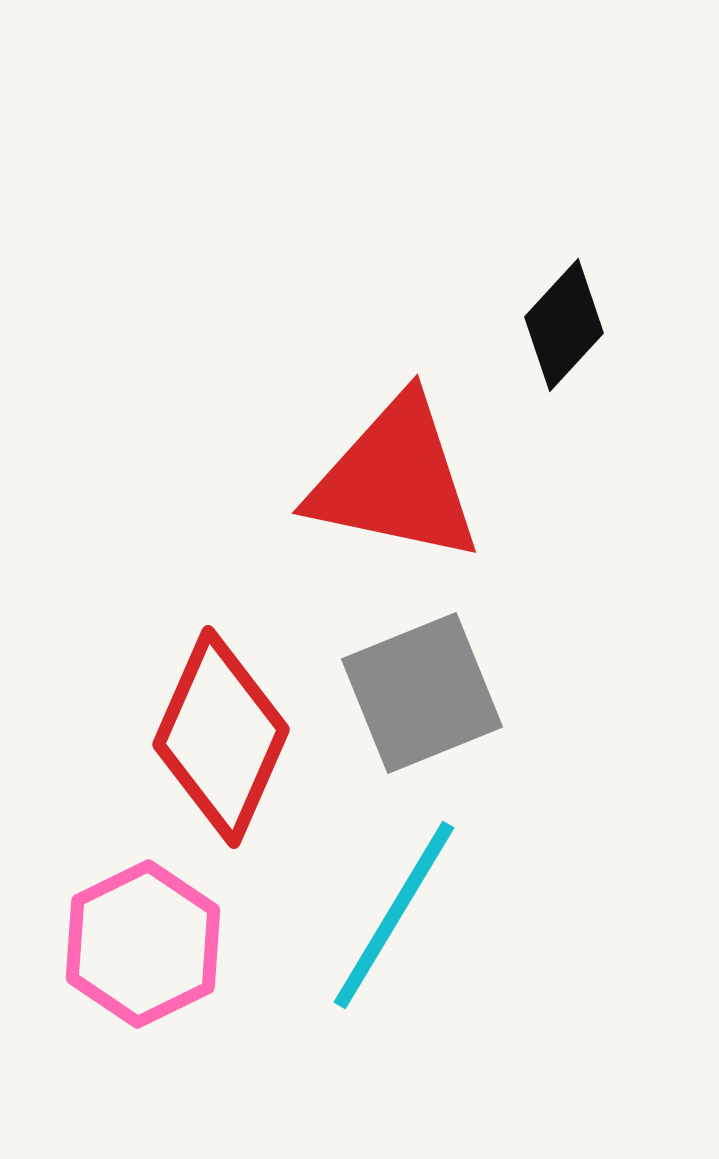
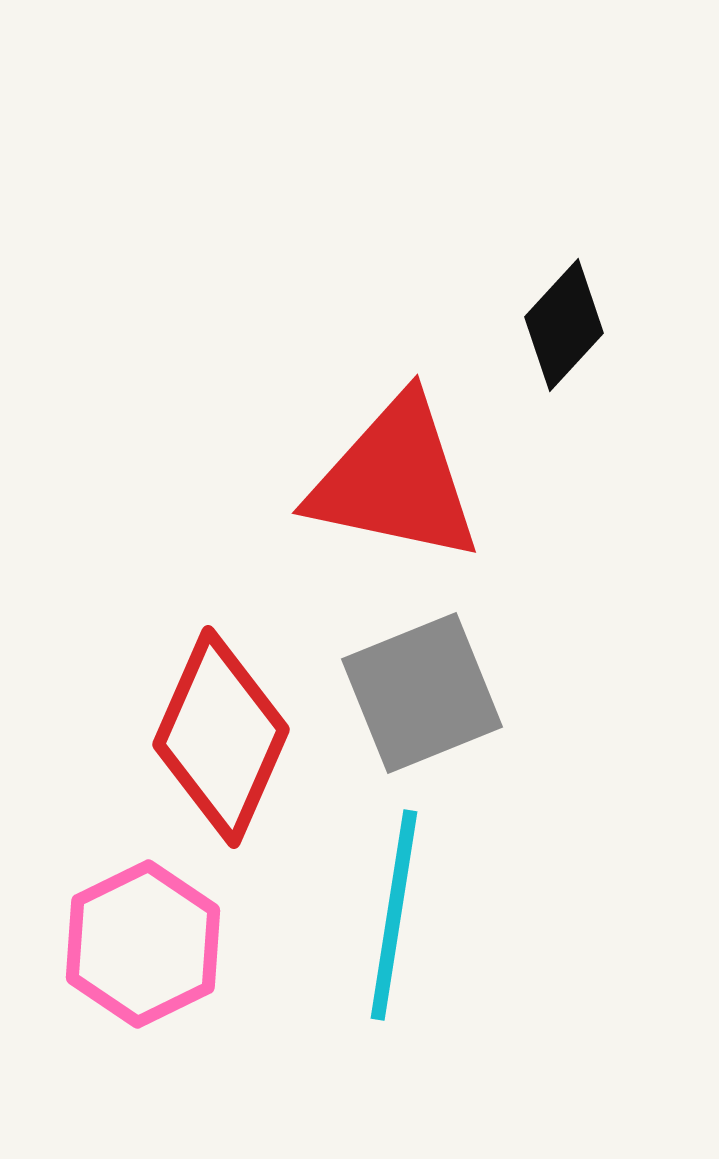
cyan line: rotated 22 degrees counterclockwise
